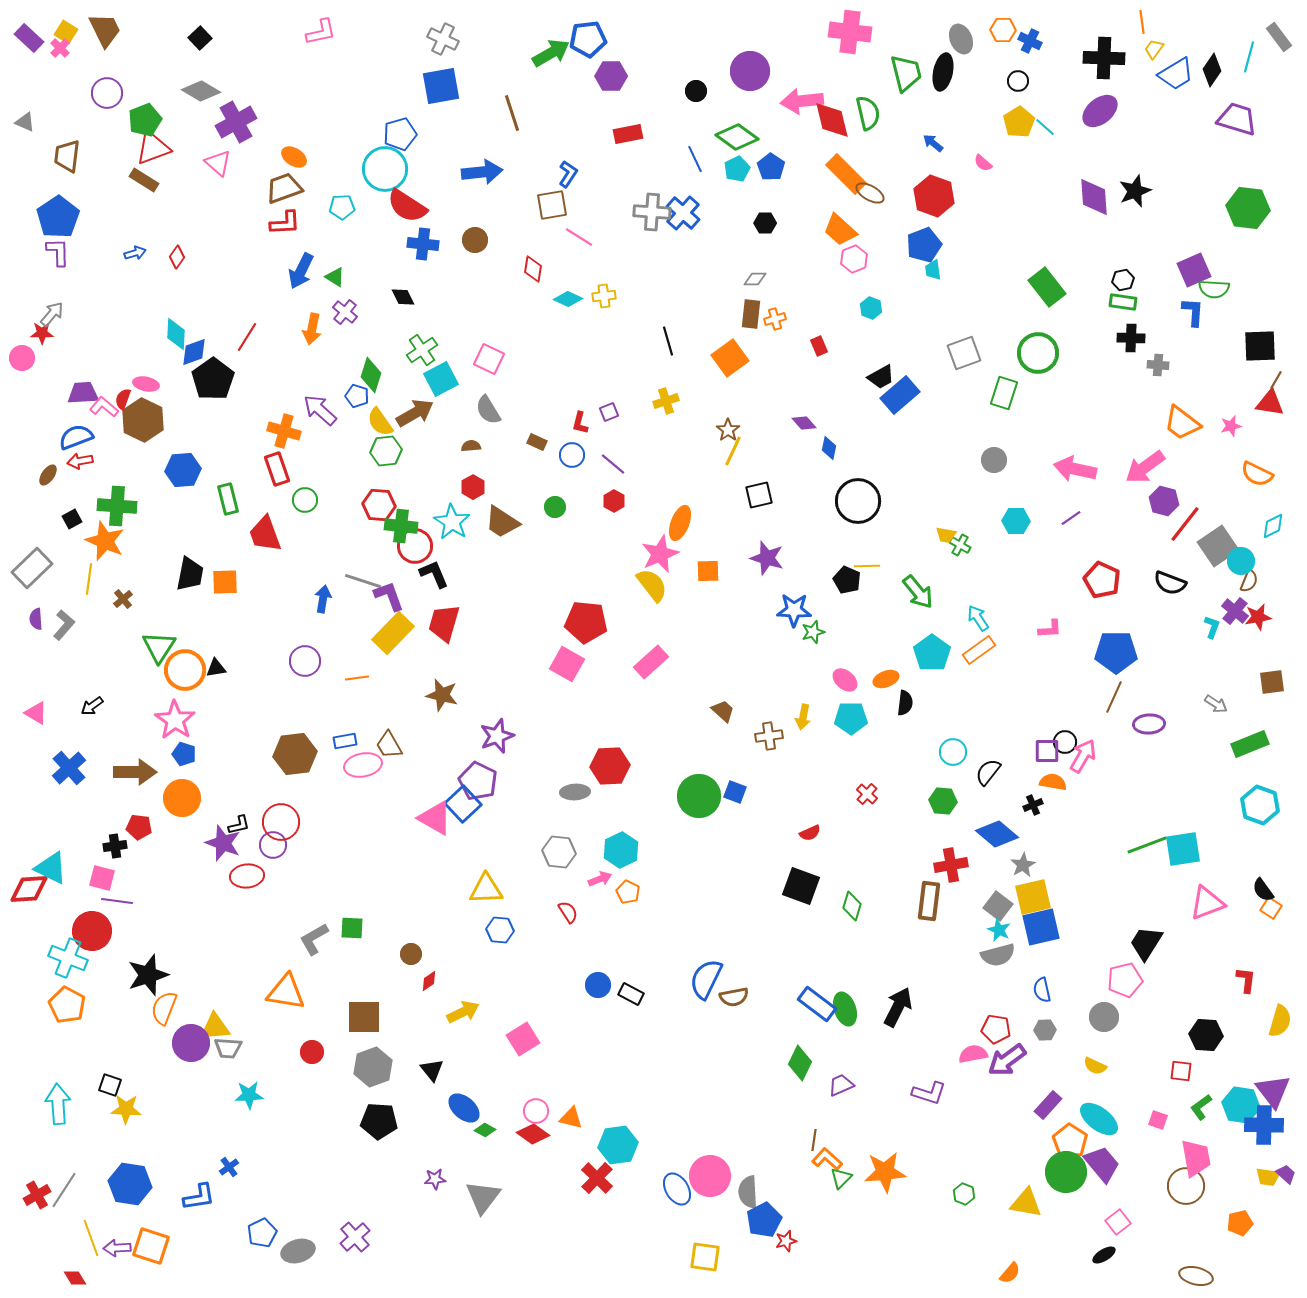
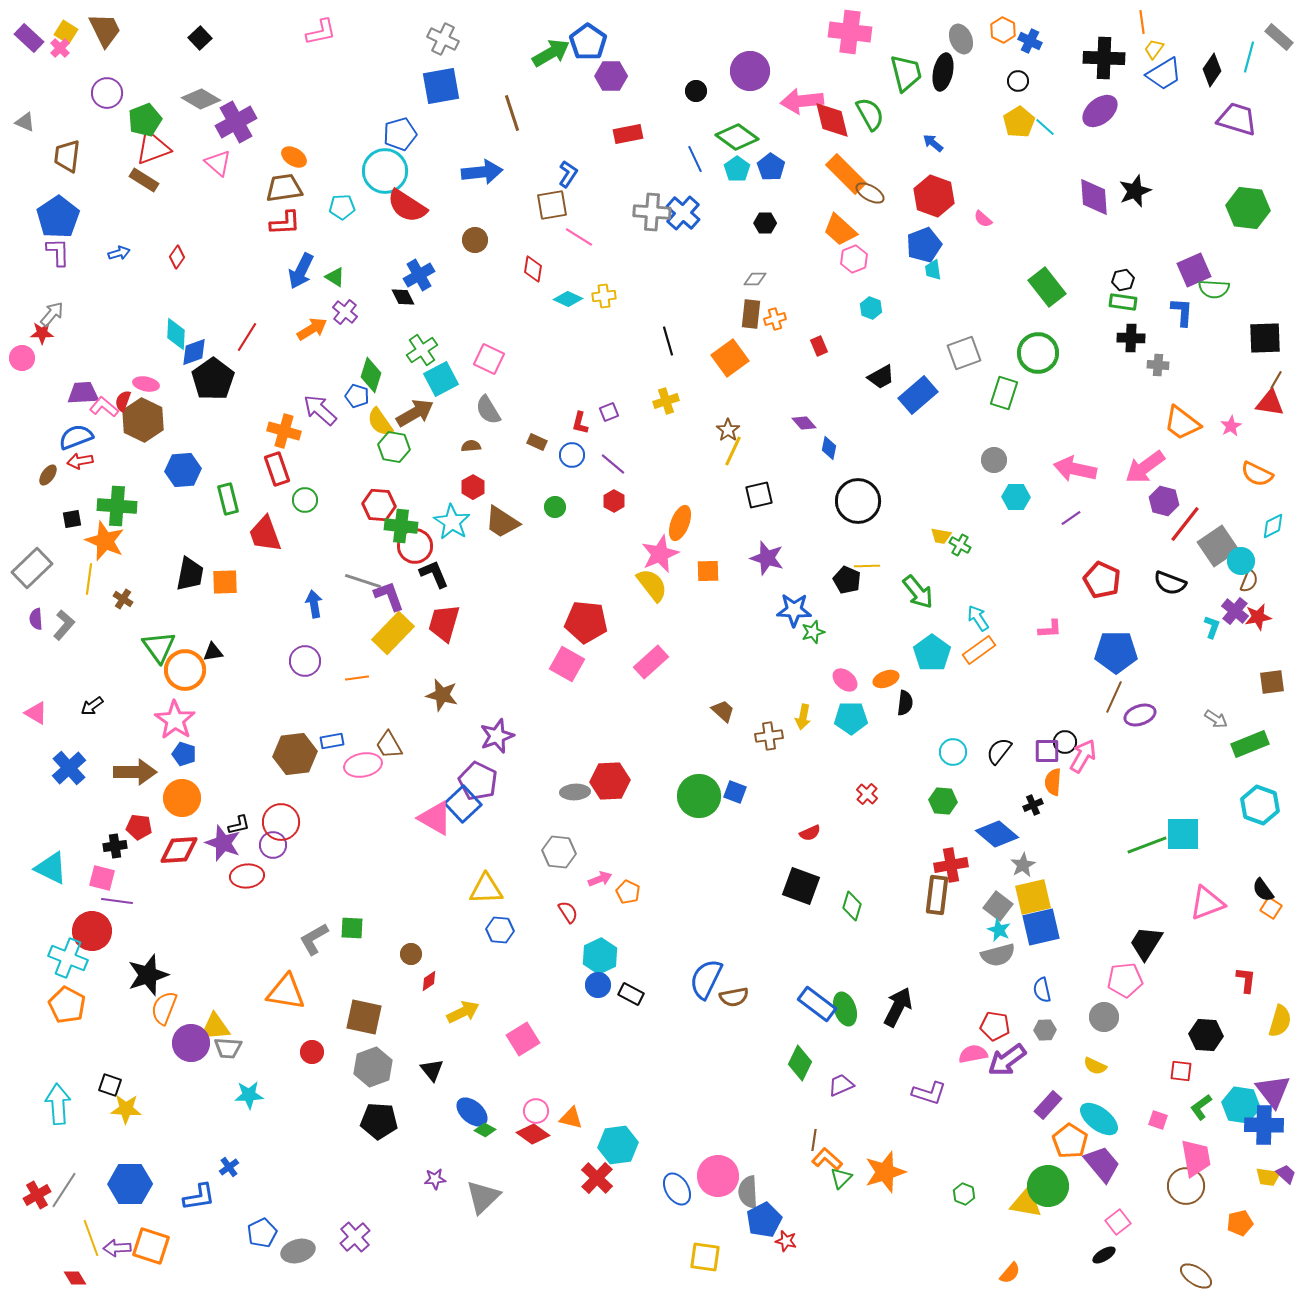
orange hexagon at (1003, 30): rotated 25 degrees clockwise
gray rectangle at (1279, 37): rotated 12 degrees counterclockwise
blue pentagon at (588, 39): moved 3 px down; rotated 30 degrees counterclockwise
blue trapezoid at (1176, 74): moved 12 px left
gray diamond at (201, 91): moved 8 px down
green semicircle at (868, 113): moved 2 px right, 1 px down; rotated 16 degrees counterclockwise
pink semicircle at (983, 163): moved 56 px down
cyan circle at (385, 169): moved 2 px down
cyan pentagon at (737, 169): rotated 10 degrees counterclockwise
brown trapezoid at (284, 188): rotated 12 degrees clockwise
blue cross at (423, 244): moved 4 px left, 31 px down; rotated 36 degrees counterclockwise
blue arrow at (135, 253): moved 16 px left
blue L-shape at (1193, 312): moved 11 px left
orange arrow at (312, 329): rotated 132 degrees counterclockwise
black square at (1260, 346): moved 5 px right, 8 px up
blue rectangle at (900, 395): moved 18 px right
red semicircle at (123, 399): moved 2 px down
pink star at (1231, 426): rotated 15 degrees counterclockwise
green hexagon at (386, 451): moved 8 px right, 4 px up; rotated 16 degrees clockwise
black square at (72, 519): rotated 18 degrees clockwise
cyan hexagon at (1016, 521): moved 24 px up
yellow trapezoid at (946, 535): moved 5 px left, 1 px down
brown cross at (123, 599): rotated 18 degrees counterclockwise
blue arrow at (323, 599): moved 9 px left, 5 px down; rotated 20 degrees counterclockwise
green triangle at (159, 647): rotated 9 degrees counterclockwise
black triangle at (216, 668): moved 3 px left, 16 px up
gray arrow at (1216, 704): moved 15 px down
purple ellipse at (1149, 724): moved 9 px left, 9 px up; rotated 16 degrees counterclockwise
blue rectangle at (345, 741): moved 13 px left
red hexagon at (610, 766): moved 15 px down
black semicircle at (988, 772): moved 11 px right, 21 px up
orange semicircle at (1053, 782): rotated 96 degrees counterclockwise
cyan square at (1183, 849): moved 15 px up; rotated 9 degrees clockwise
cyan hexagon at (621, 850): moved 21 px left, 106 px down
red diamond at (29, 889): moved 150 px right, 39 px up
brown rectangle at (929, 901): moved 8 px right, 6 px up
pink pentagon at (1125, 980): rotated 8 degrees clockwise
brown square at (364, 1017): rotated 12 degrees clockwise
red pentagon at (996, 1029): moved 1 px left, 3 px up
blue ellipse at (464, 1108): moved 8 px right, 4 px down
orange star at (885, 1172): rotated 12 degrees counterclockwise
green circle at (1066, 1172): moved 18 px left, 14 px down
pink circle at (710, 1176): moved 8 px right
blue hexagon at (130, 1184): rotated 9 degrees counterclockwise
gray triangle at (483, 1197): rotated 9 degrees clockwise
red star at (786, 1241): rotated 30 degrees clockwise
brown ellipse at (1196, 1276): rotated 20 degrees clockwise
